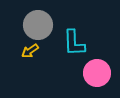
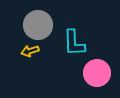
yellow arrow: rotated 18 degrees clockwise
